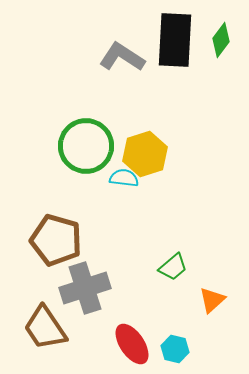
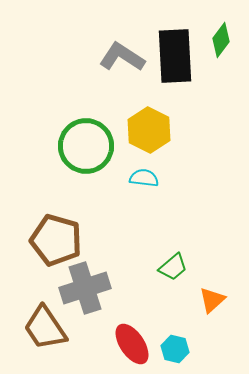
black rectangle: moved 16 px down; rotated 6 degrees counterclockwise
yellow hexagon: moved 4 px right, 24 px up; rotated 15 degrees counterclockwise
cyan semicircle: moved 20 px right
